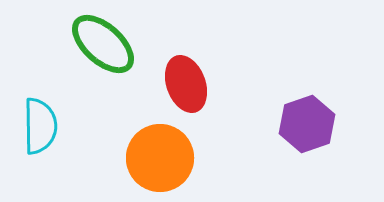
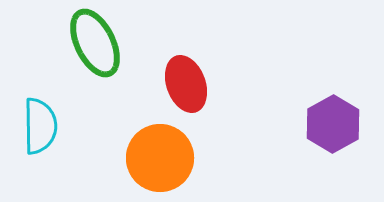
green ellipse: moved 8 px left, 1 px up; rotated 22 degrees clockwise
purple hexagon: moved 26 px right; rotated 10 degrees counterclockwise
